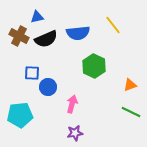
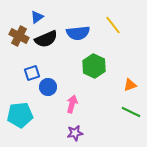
blue triangle: rotated 24 degrees counterclockwise
blue square: rotated 21 degrees counterclockwise
